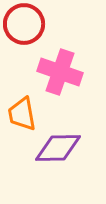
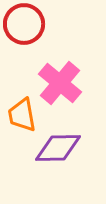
pink cross: moved 11 px down; rotated 21 degrees clockwise
orange trapezoid: moved 1 px down
